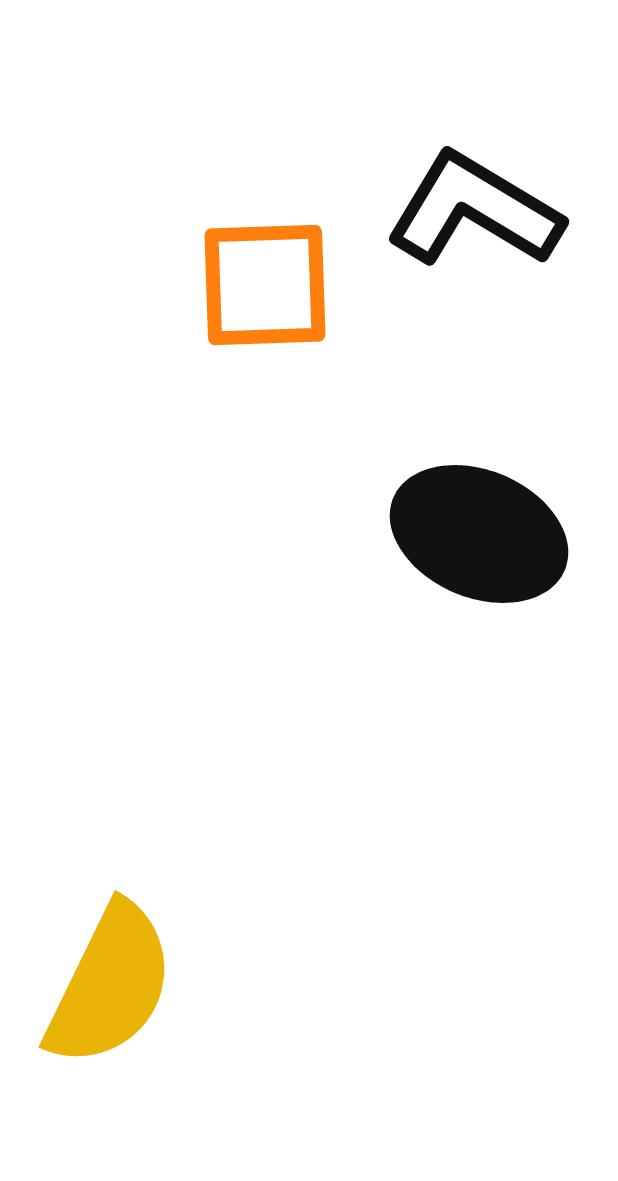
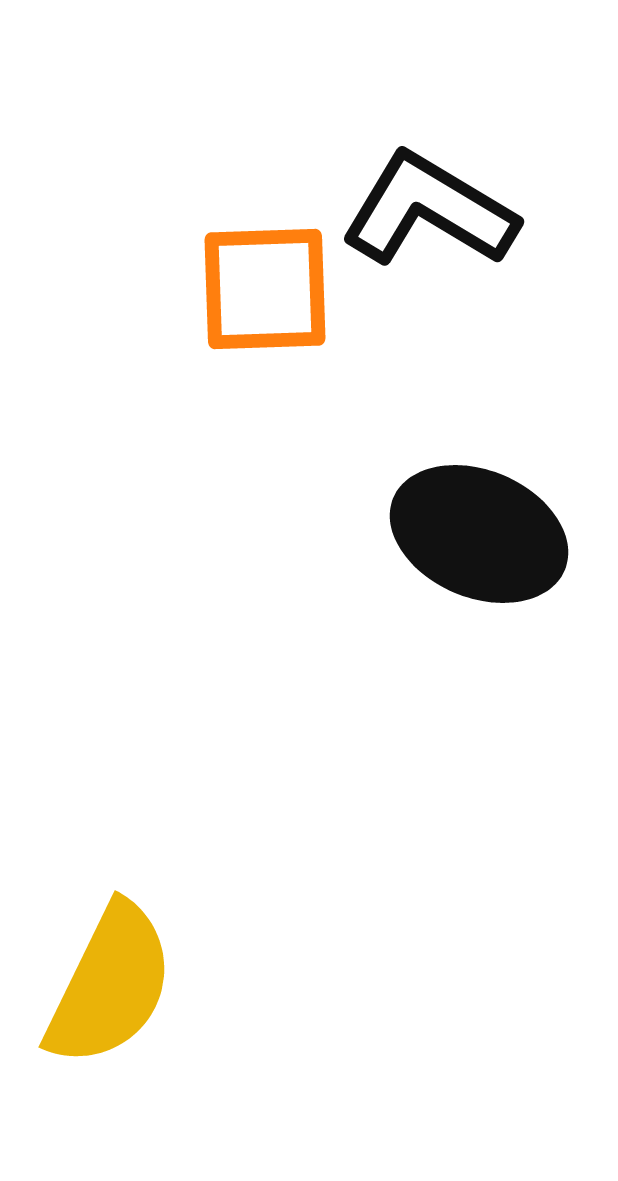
black L-shape: moved 45 px left
orange square: moved 4 px down
